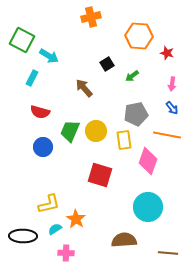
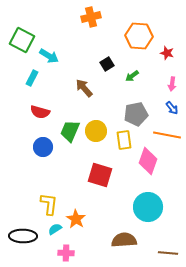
yellow L-shape: rotated 70 degrees counterclockwise
